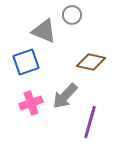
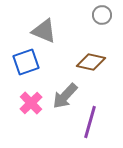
gray circle: moved 30 px right
pink cross: rotated 25 degrees counterclockwise
